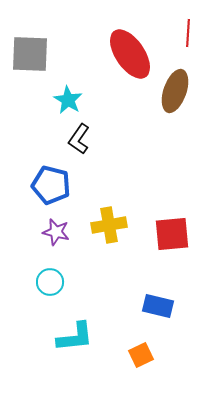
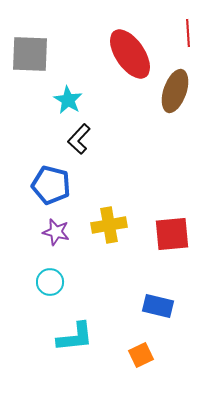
red line: rotated 8 degrees counterclockwise
black L-shape: rotated 8 degrees clockwise
